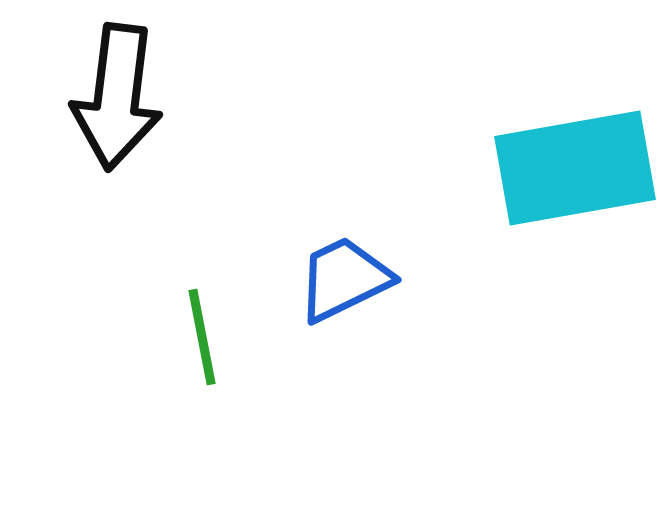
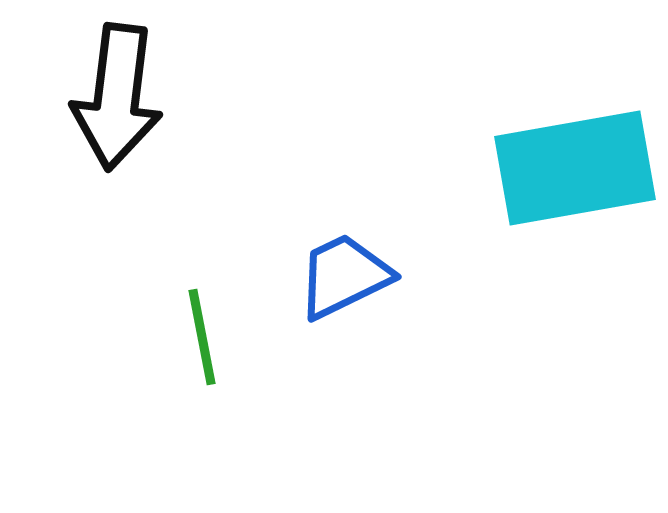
blue trapezoid: moved 3 px up
